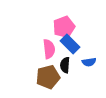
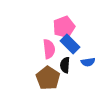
blue semicircle: moved 1 px left
brown pentagon: moved 1 px down; rotated 25 degrees counterclockwise
